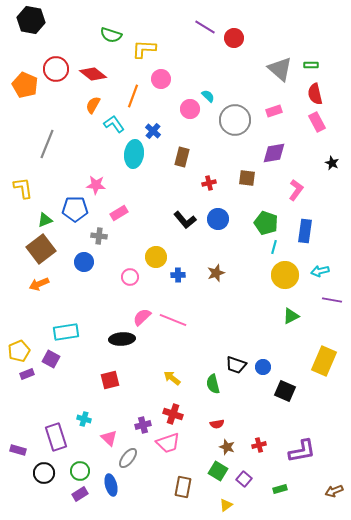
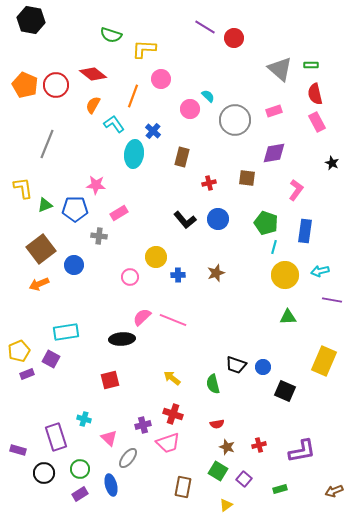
red circle at (56, 69): moved 16 px down
green triangle at (45, 220): moved 15 px up
blue circle at (84, 262): moved 10 px left, 3 px down
green triangle at (291, 316): moved 3 px left, 1 px down; rotated 24 degrees clockwise
green circle at (80, 471): moved 2 px up
